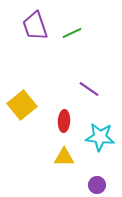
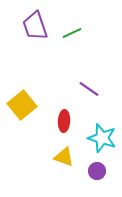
cyan star: moved 2 px right, 1 px down; rotated 12 degrees clockwise
yellow triangle: rotated 20 degrees clockwise
purple circle: moved 14 px up
